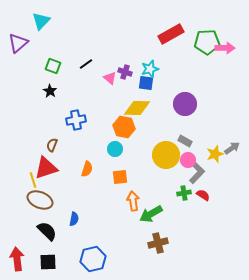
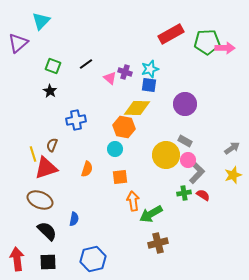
blue square: moved 3 px right, 2 px down
yellow star: moved 18 px right, 21 px down
yellow line: moved 26 px up
